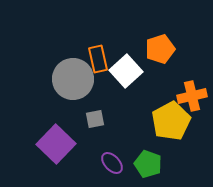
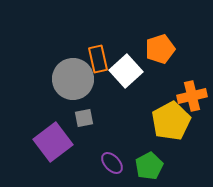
gray square: moved 11 px left, 1 px up
purple square: moved 3 px left, 2 px up; rotated 9 degrees clockwise
green pentagon: moved 1 px right, 2 px down; rotated 24 degrees clockwise
